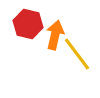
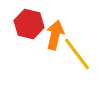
red hexagon: moved 1 px right
